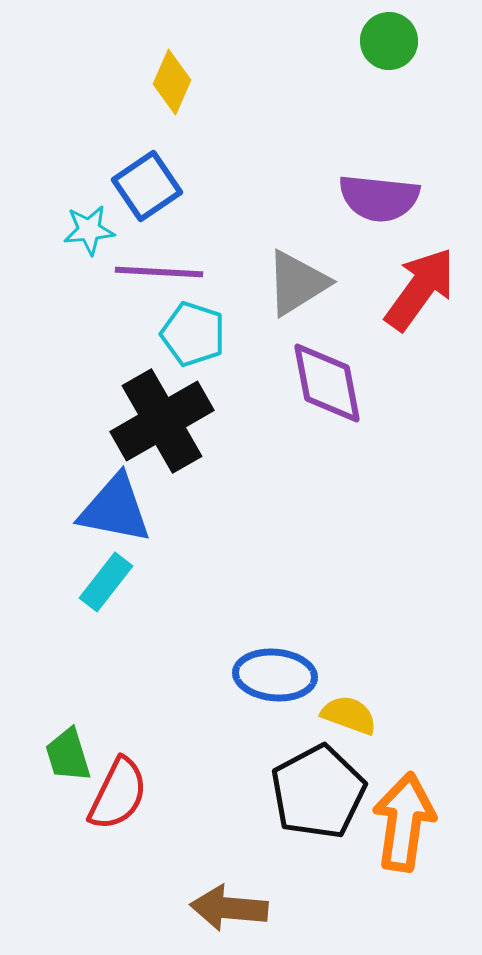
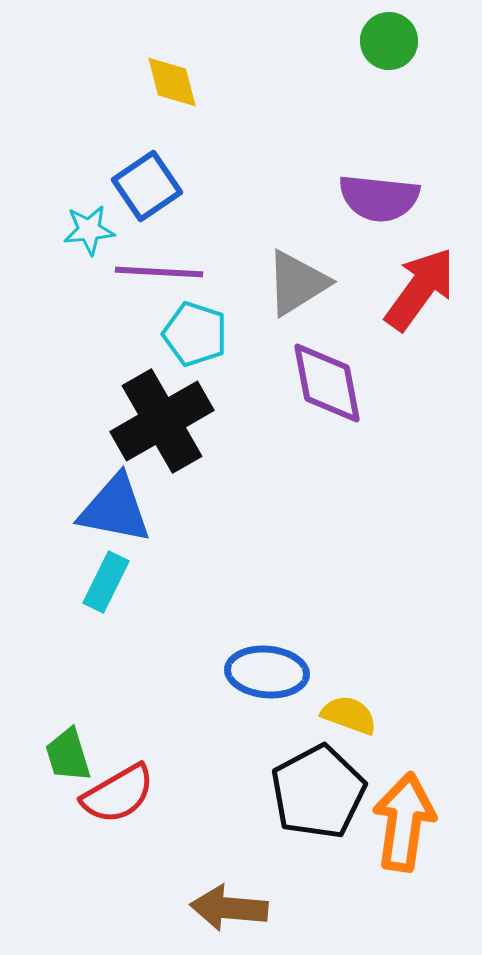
yellow diamond: rotated 38 degrees counterclockwise
cyan pentagon: moved 2 px right
cyan rectangle: rotated 12 degrees counterclockwise
blue ellipse: moved 8 px left, 3 px up
red semicircle: rotated 34 degrees clockwise
